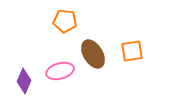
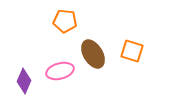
orange square: rotated 25 degrees clockwise
